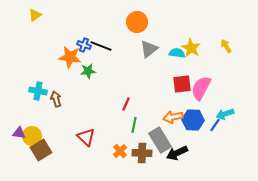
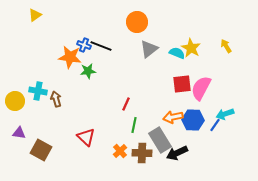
cyan semicircle: rotated 14 degrees clockwise
yellow circle: moved 17 px left, 35 px up
brown square: rotated 30 degrees counterclockwise
